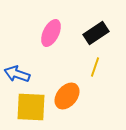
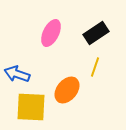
orange ellipse: moved 6 px up
